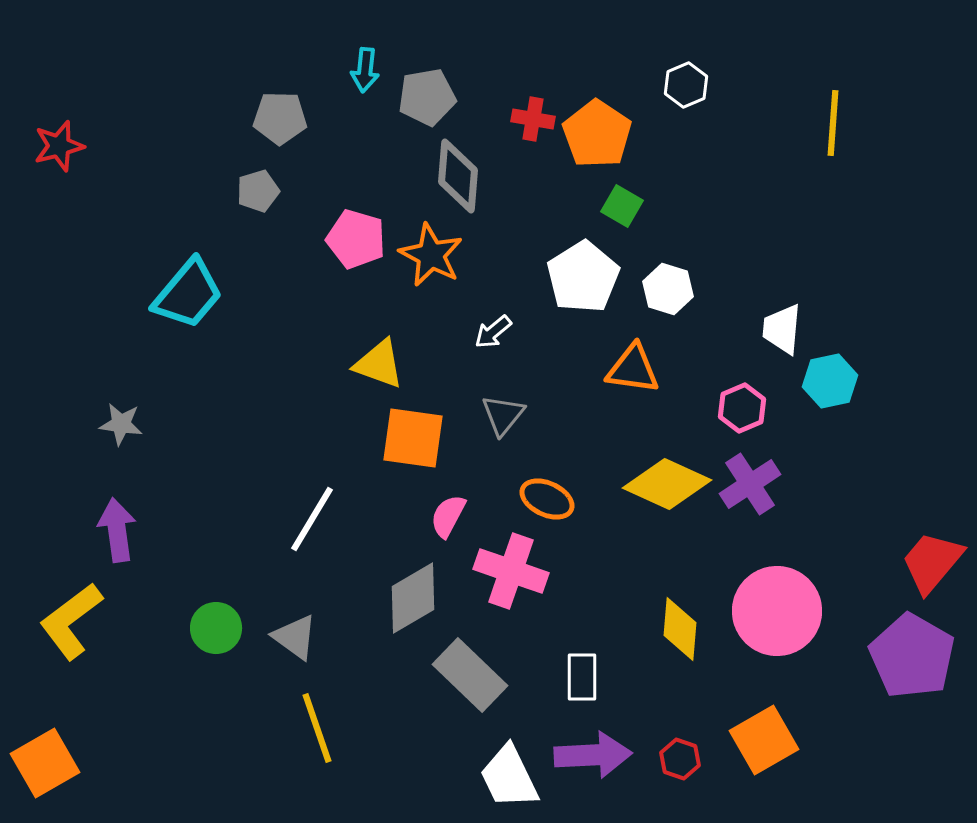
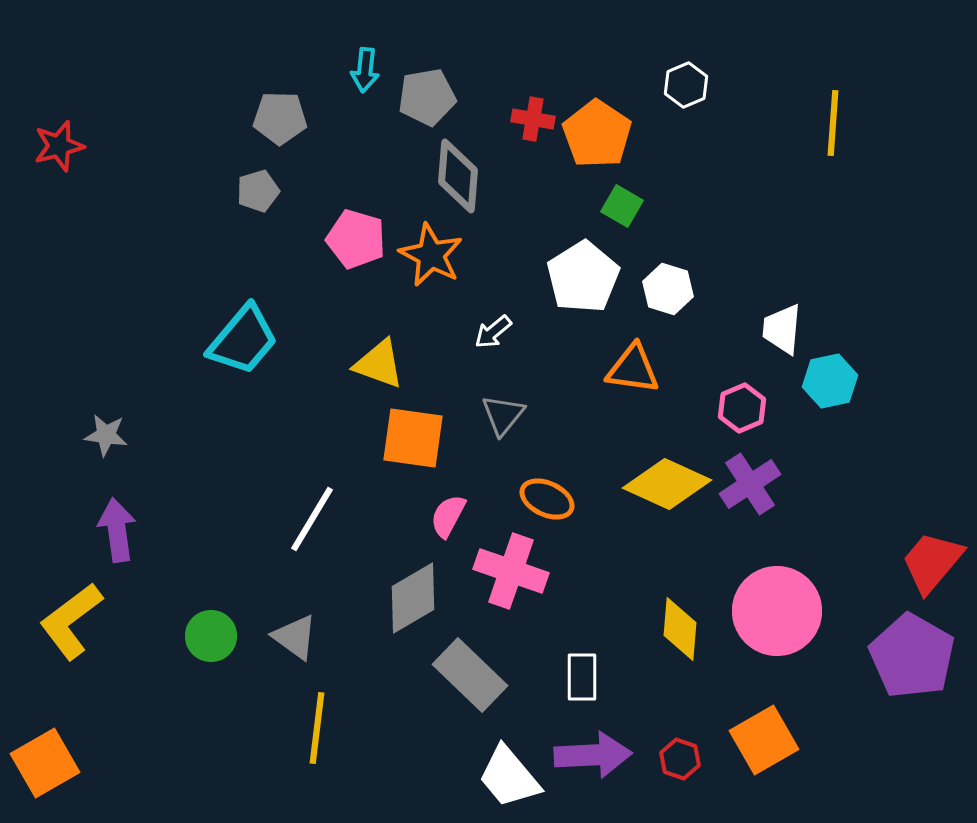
cyan trapezoid at (188, 294): moved 55 px right, 46 px down
gray star at (121, 424): moved 15 px left, 11 px down
green circle at (216, 628): moved 5 px left, 8 px down
yellow line at (317, 728): rotated 26 degrees clockwise
white trapezoid at (509, 777): rotated 14 degrees counterclockwise
